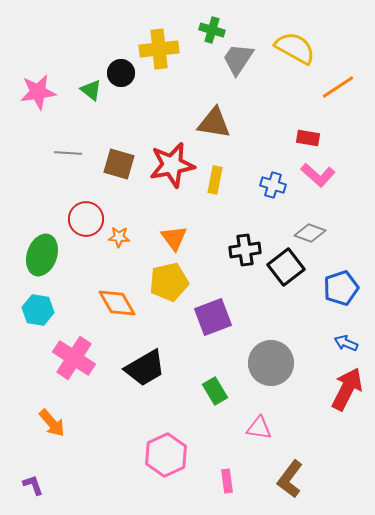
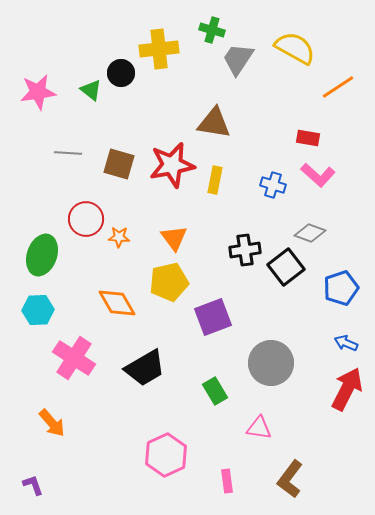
cyan hexagon: rotated 12 degrees counterclockwise
